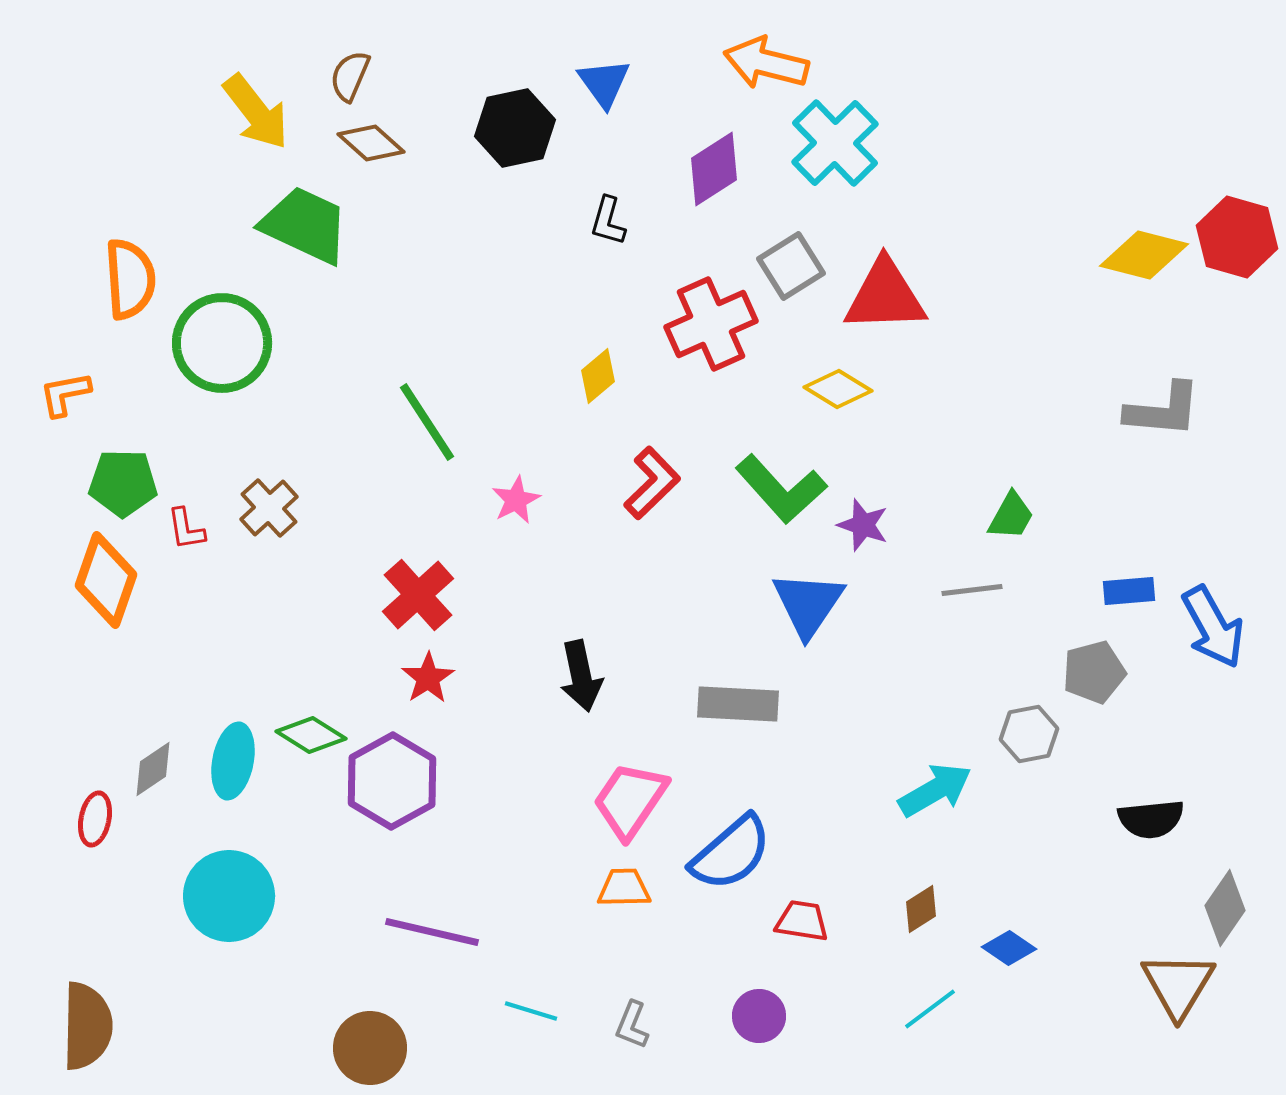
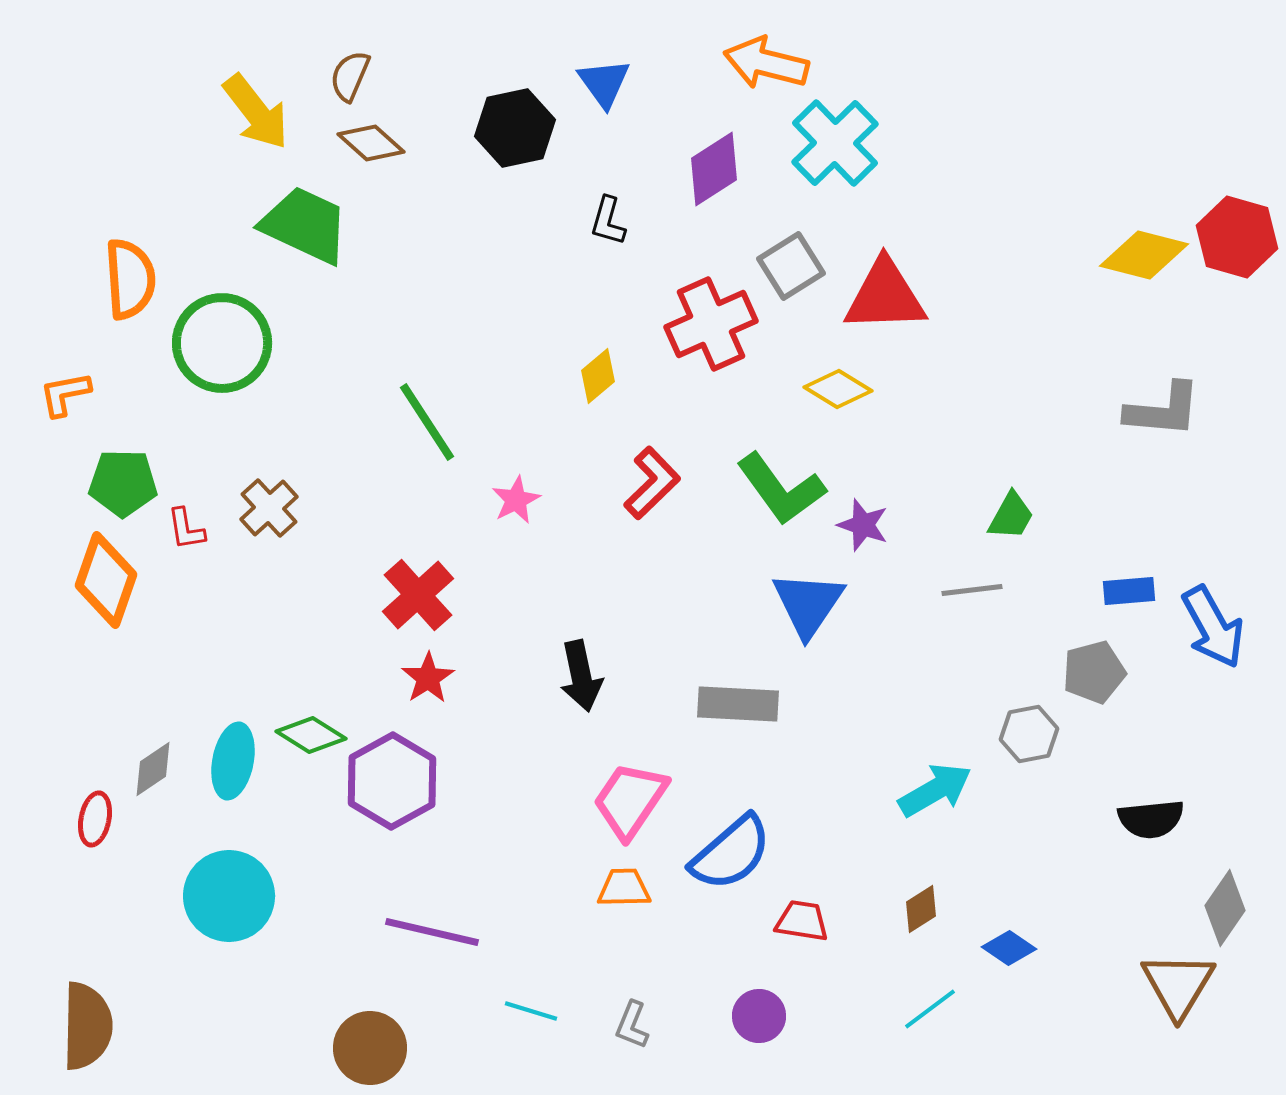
green L-shape at (781, 489): rotated 6 degrees clockwise
